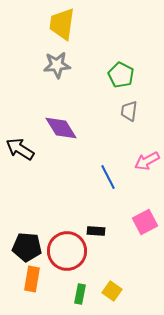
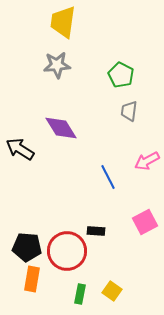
yellow trapezoid: moved 1 px right, 2 px up
